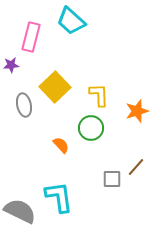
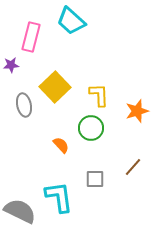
brown line: moved 3 px left
gray square: moved 17 px left
